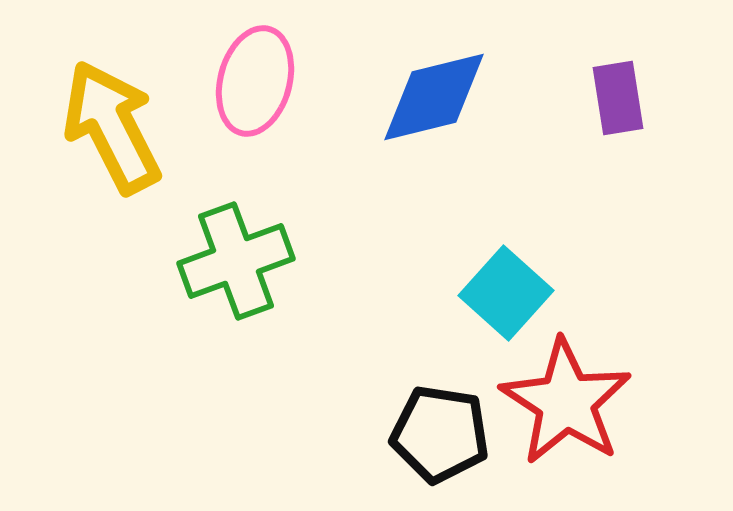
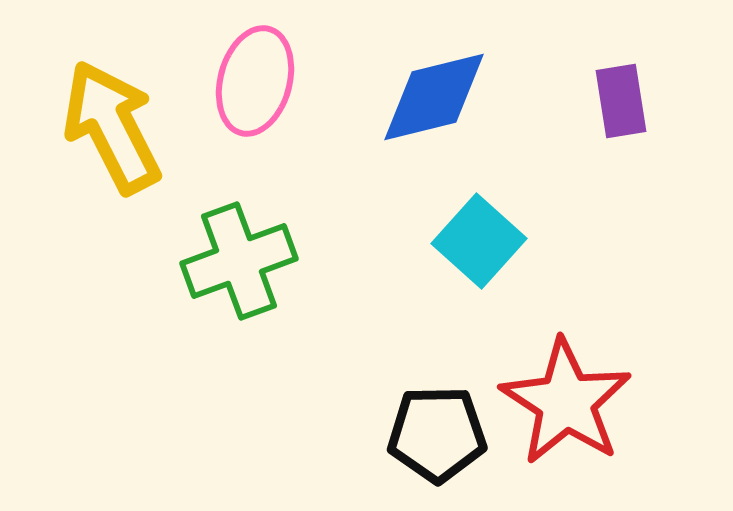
purple rectangle: moved 3 px right, 3 px down
green cross: moved 3 px right
cyan square: moved 27 px left, 52 px up
black pentagon: moved 3 px left; rotated 10 degrees counterclockwise
